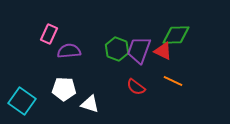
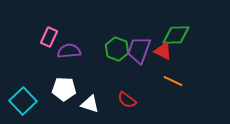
pink rectangle: moved 3 px down
red semicircle: moved 9 px left, 13 px down
cyan square: moved 1 px right; rotated 12 degrees clockwise
